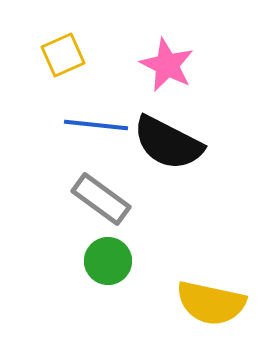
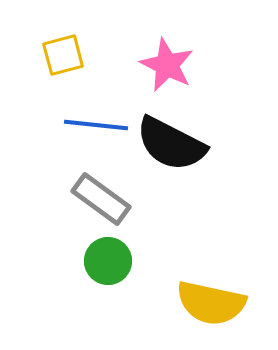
yellow square: rotated 9 degrees clockwise
black semicircle: moved 3 px right, 1 px down
